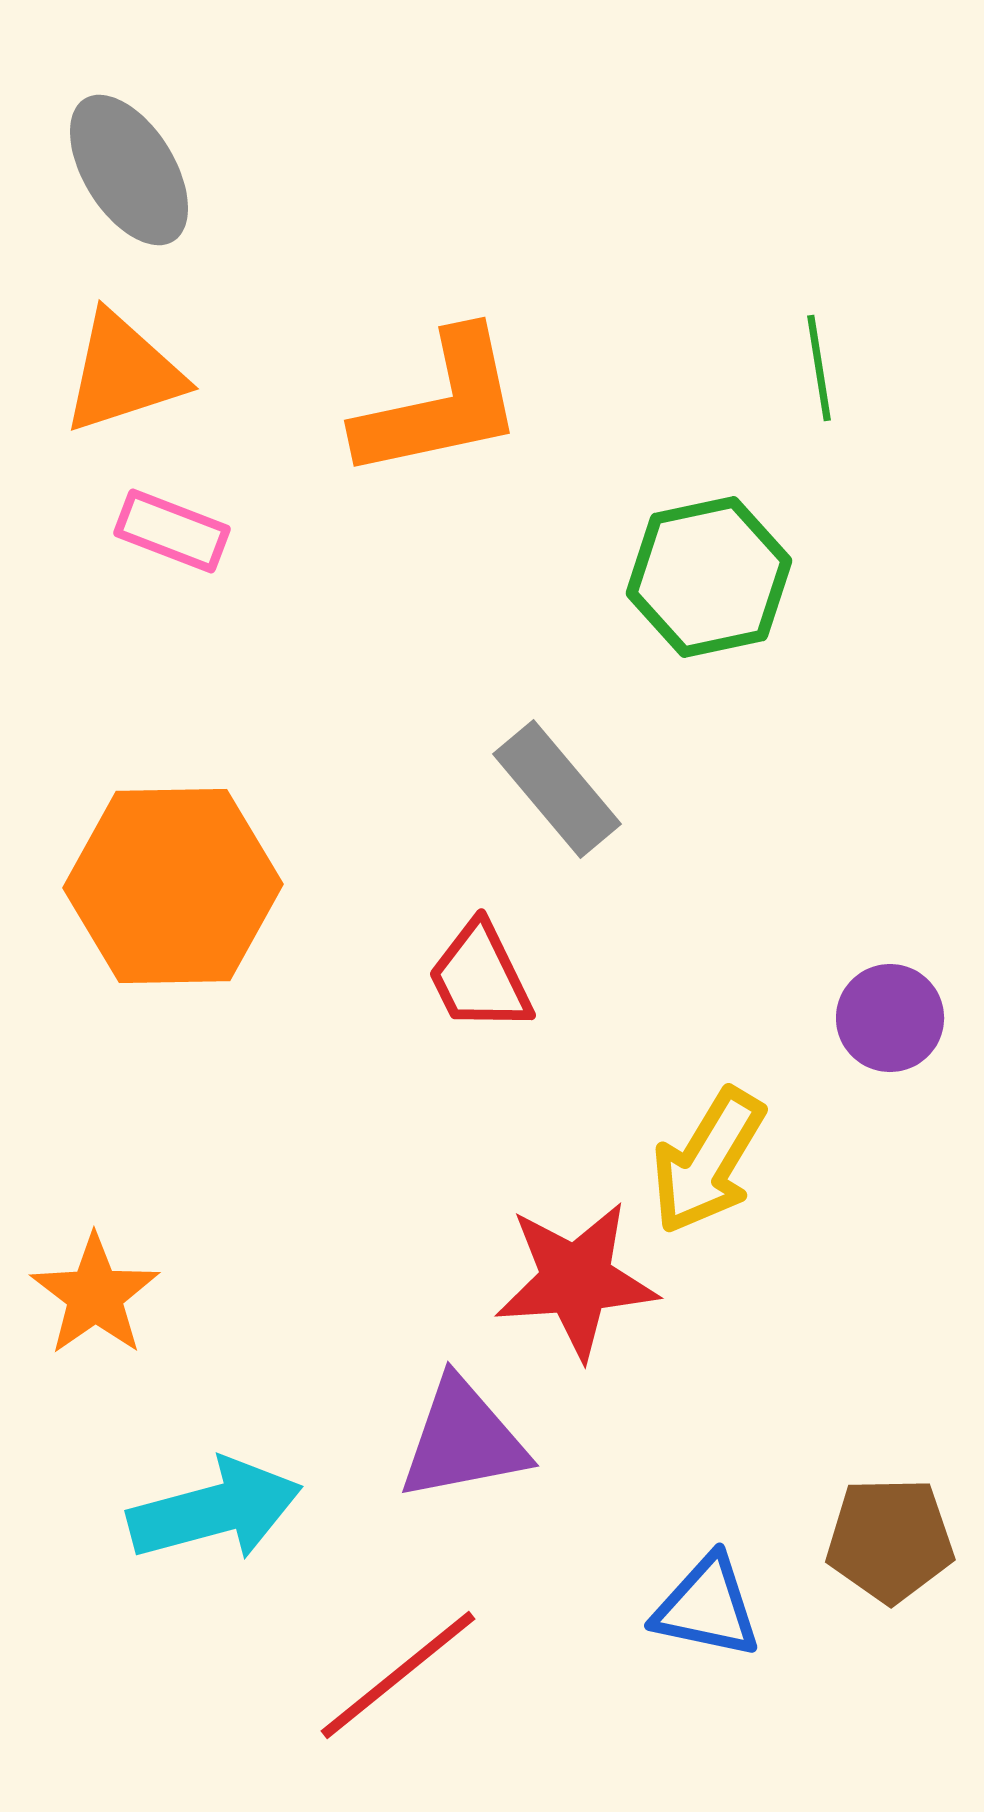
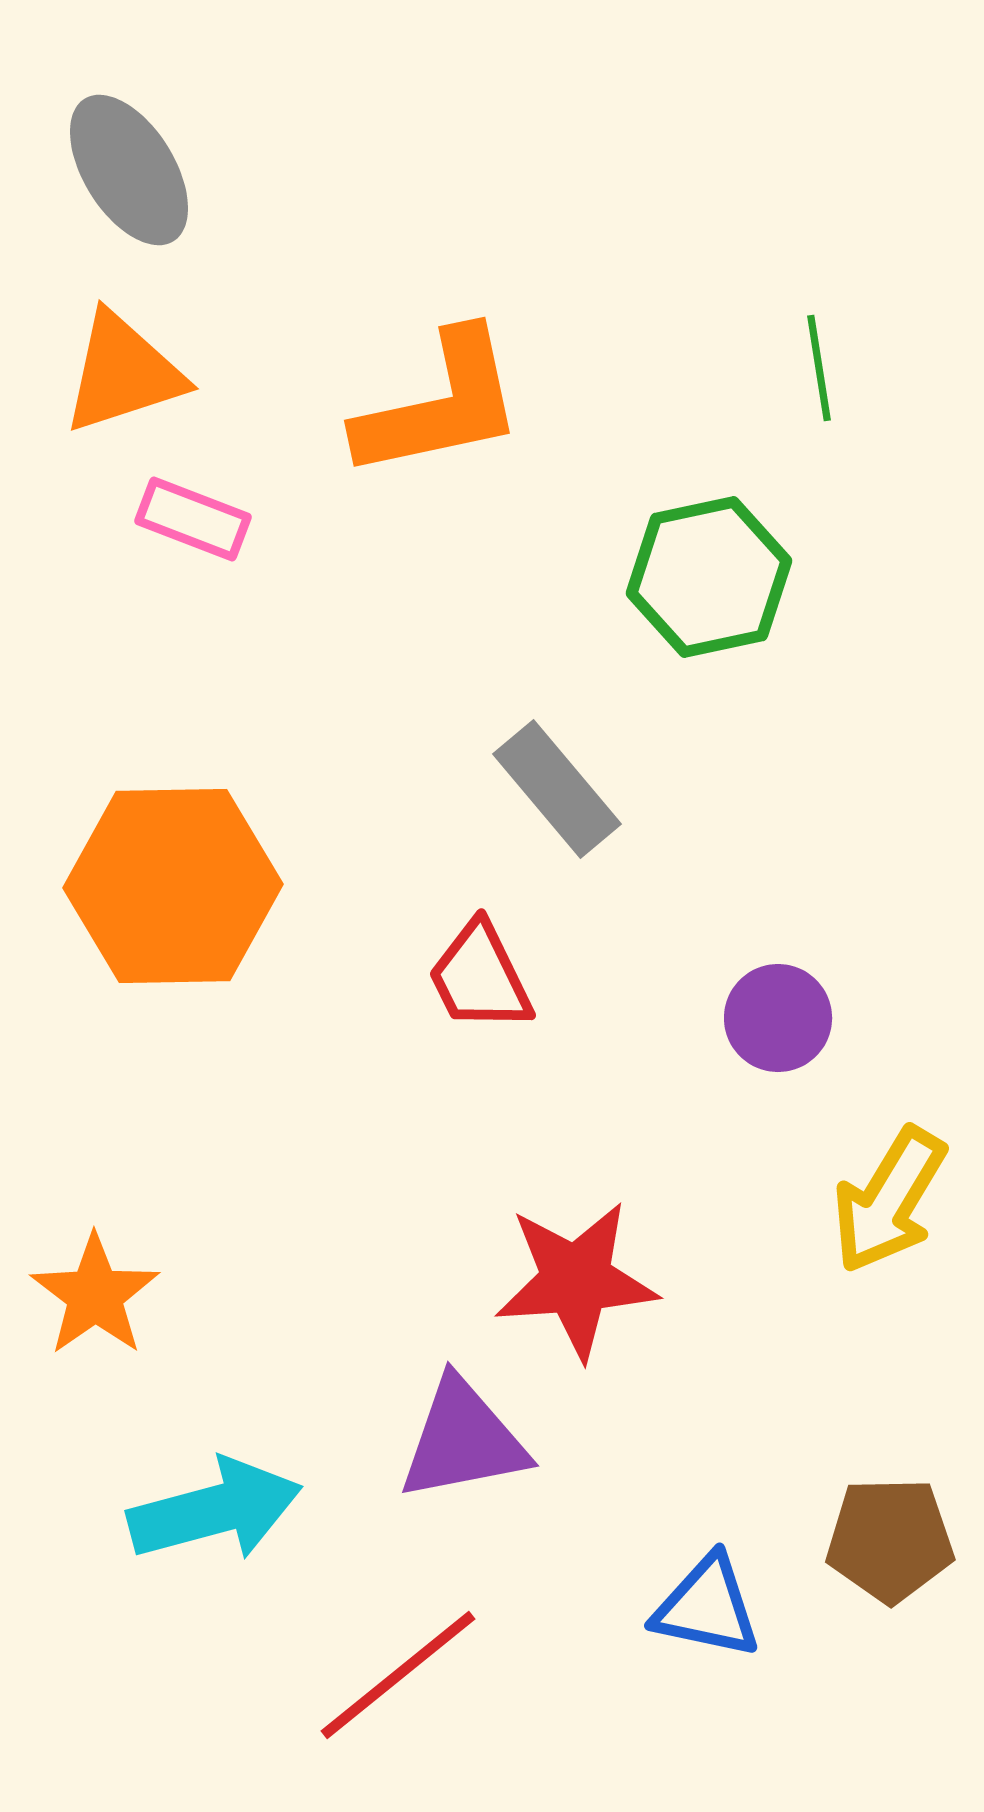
pink rectangle: moved 21 px right, 12 px up
purple circle: moved 112 px left
yellow arrow: moved 181 px right, 39 px down
